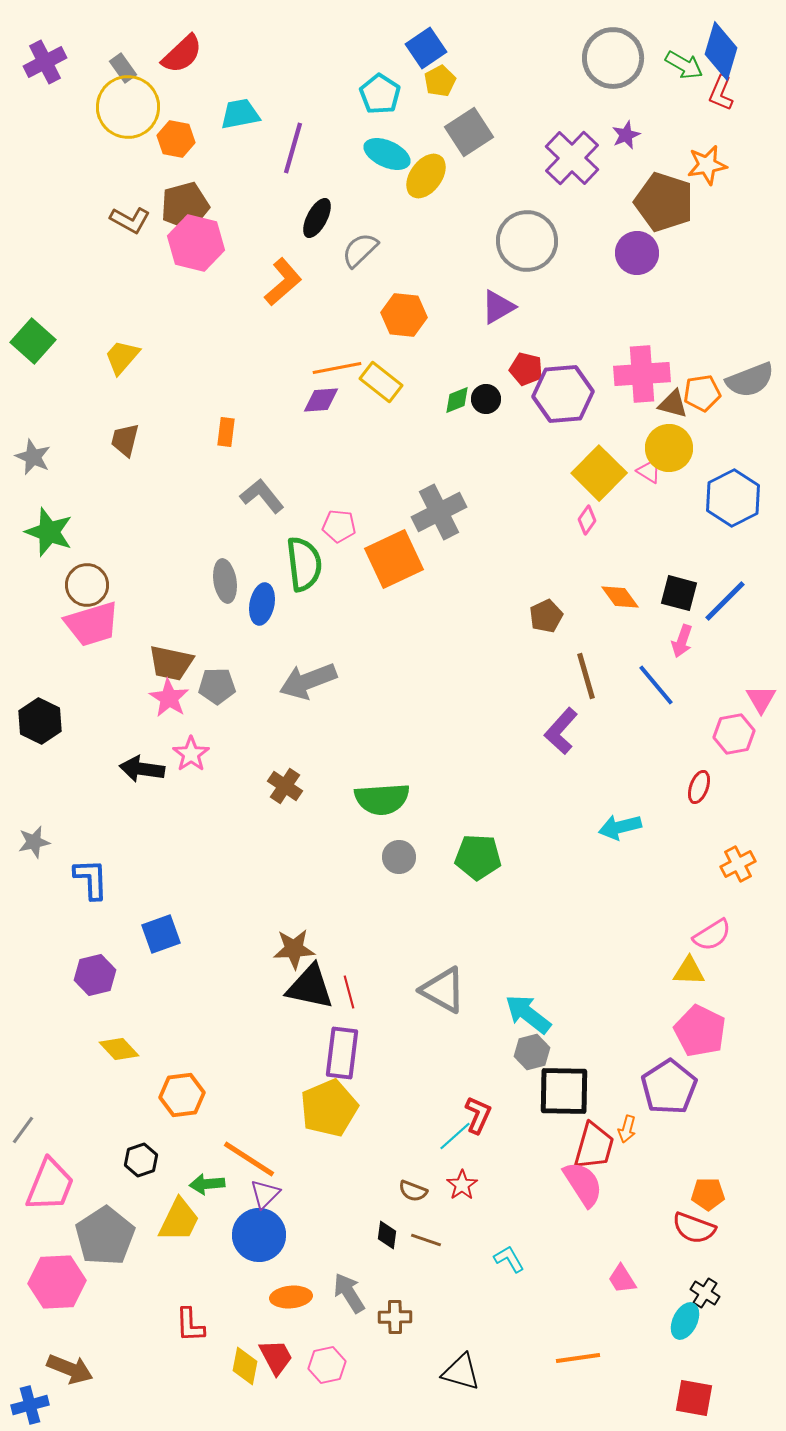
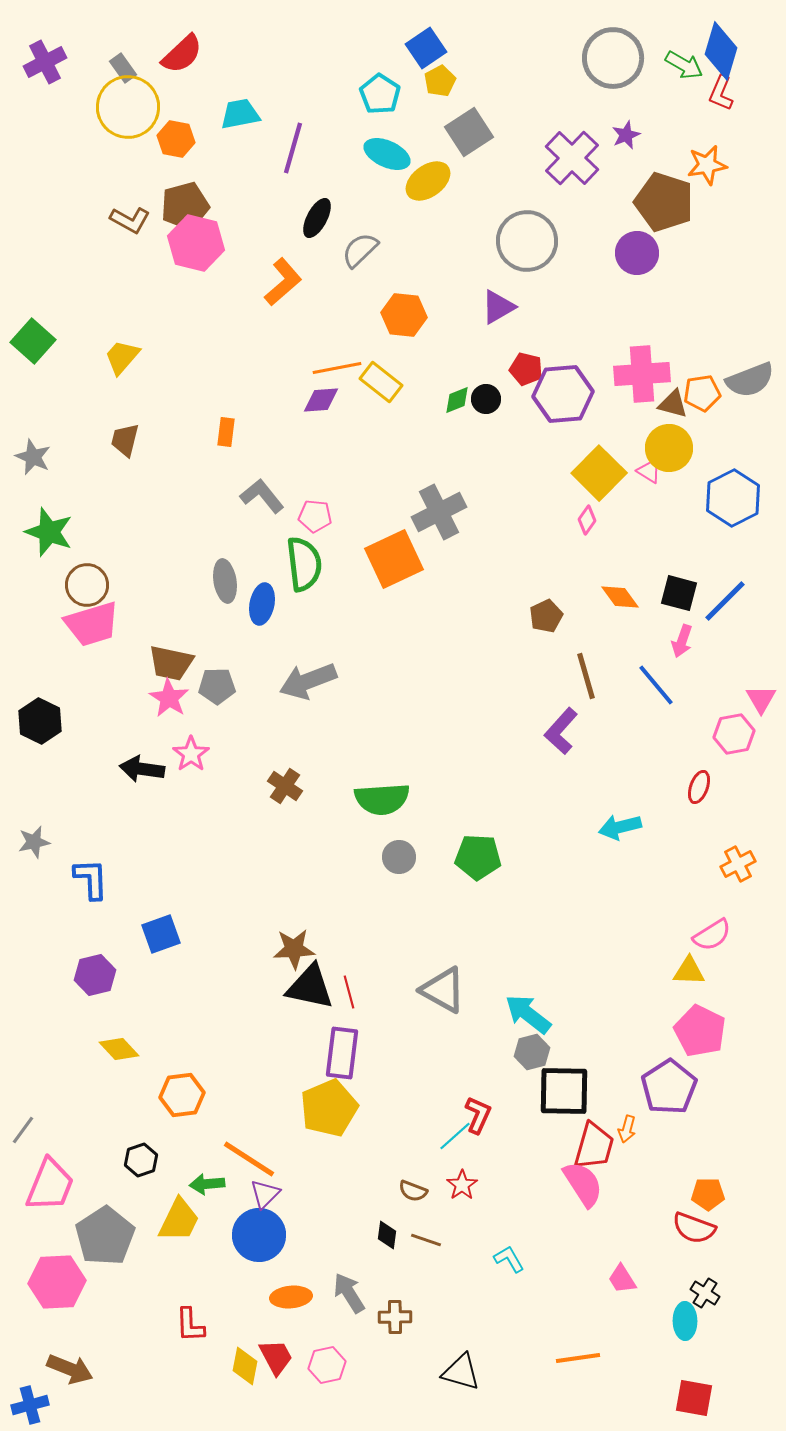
yellow ellipse at (426, 176): moved 2 px right, 5 px down; rotated 18 degrees clockwise
pink pentagon at (339, 526): moved 24 px left, 10 px up
cyan ellipse at (685, 1321): rotated 27 degrees counterclockwise
